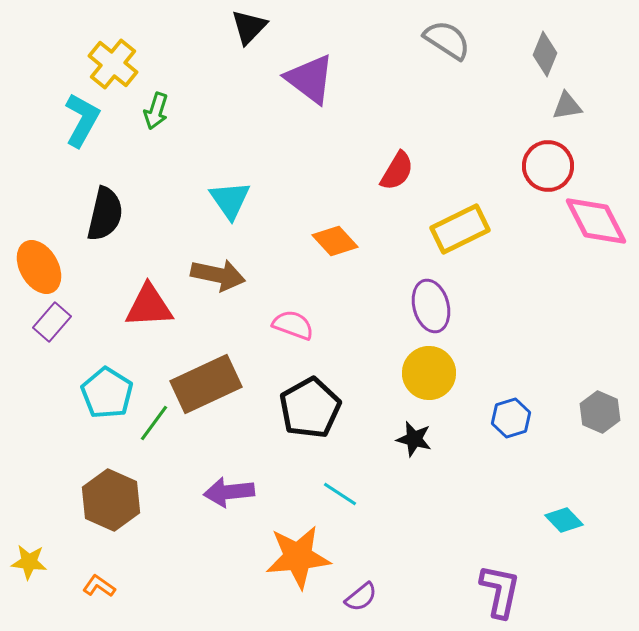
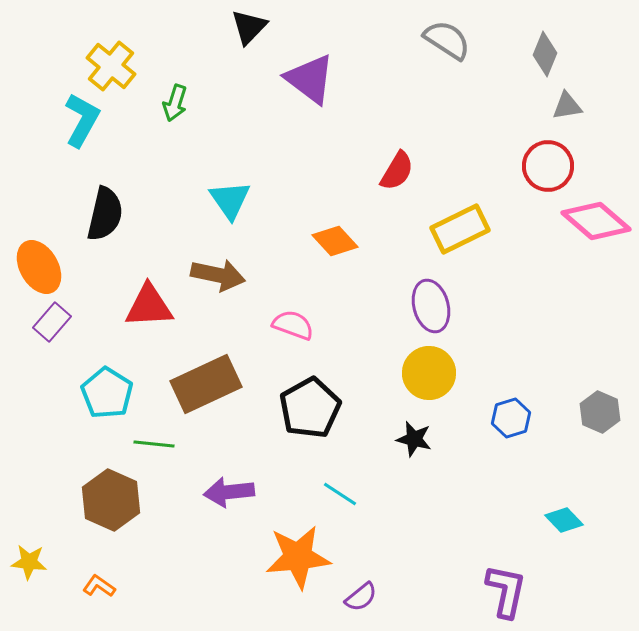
yellow cross: moved 2 px left, 2 px down
green arrow: moved 19 px right, 8 px up
pink diamond: rotated 22 degrees counterclockwise
green line: moved 21 px down; rotated 60 degrees clockwise
purple L-shape: moved 6 px right
